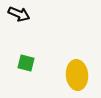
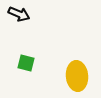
yellow ellipse: moved 1 px down
